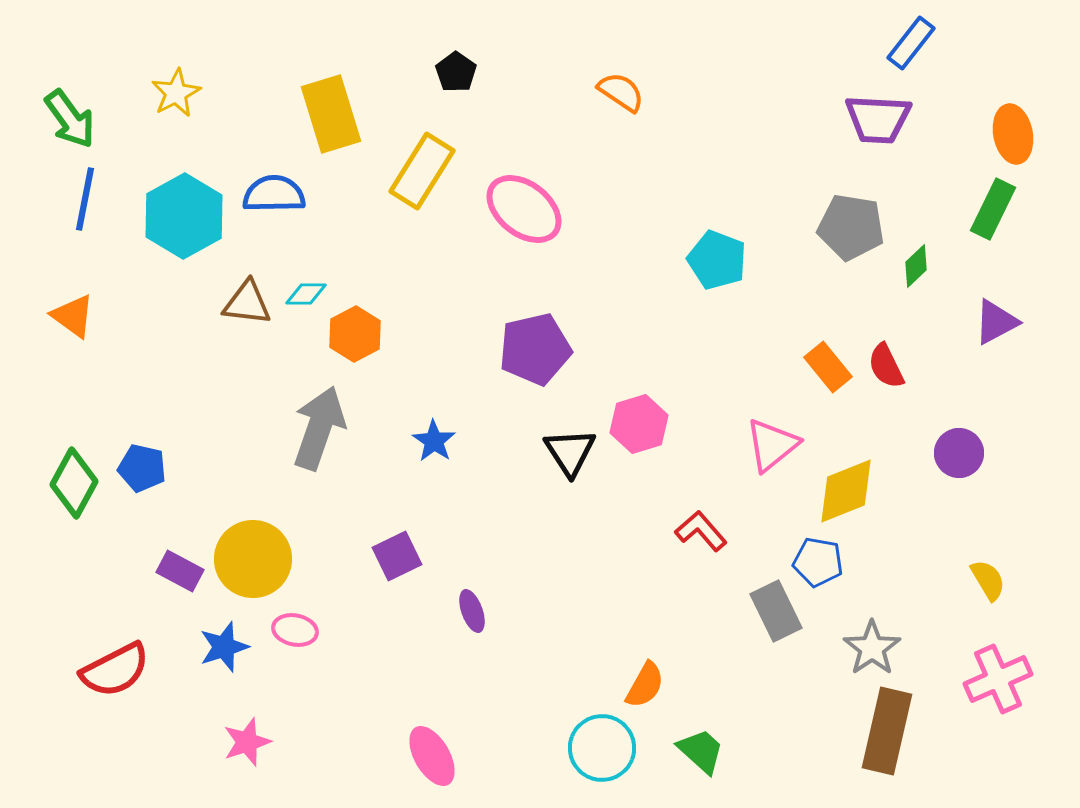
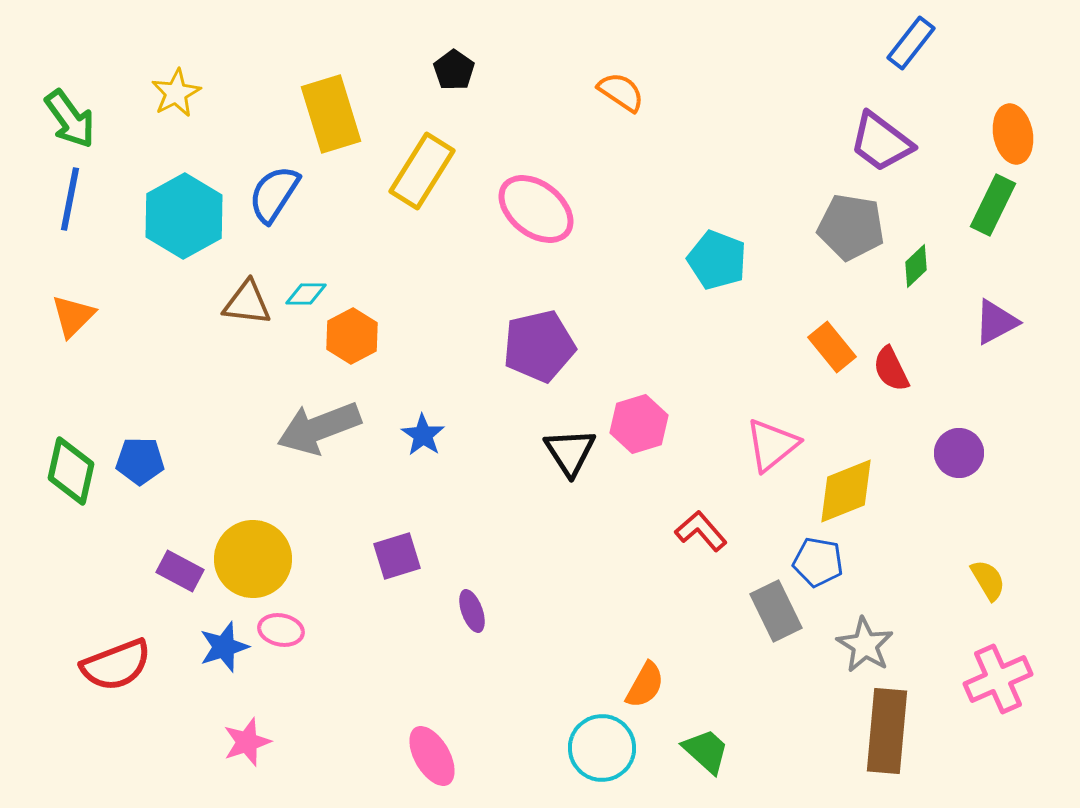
black pentagon at (456, 72): moved 2 px left, 2 px up
purple trapezoid at (878, 119): moved 3 px right, 23 px down; rotated 34 degrees clockwise
blue semicircle at (274, 194): rotated 56 degrees counterclockwise
blue line at (85, 199): moved 15 px left
pink ellipse at (524, 209): moved 12 px right
green rectangle at (993, 209): moved 4 px up
orange triangle at (73, 316): rotated 39 degrees clockwise
orange hexagon at (355, 334): moved 3 px left, 2 px down
purple pentagon at (535, 349): moved 4 px right, 3 px up
red semicircle at (886, 366): moved 5 px right, 3 px down
orange rectangle at (828, 367): moved 4 px right, 20 px up
gray arrow at (319, 428): rotated 130 degrees counterclockwise
blue star at (434, 441): moved 11 px left, 6 px up
blue pentagon at (142, 468): moved 2 px left, 7 px up; rotated 12 degrees counterclockwise
green diamond at (74, 483): moved 3 px left, 12 px up; rotated 16 degrees counterclockwise
purple square at (397, 556): rotated 9 degrees clockwise
pink ellipse at (295, 630): moved 14 px left
gray star at (872, 648): moved 7 px left, 3 px up; rotated 6 degrees counterclockwise
red semicircle at (115, 670): moved 1 px right, 5 px up; rotated 6 degrees clockwise
brown rectangle at (887, 731): rotated 8 degrees counterclockwise
green trapezoid at (701, 751): moved 5 px right
